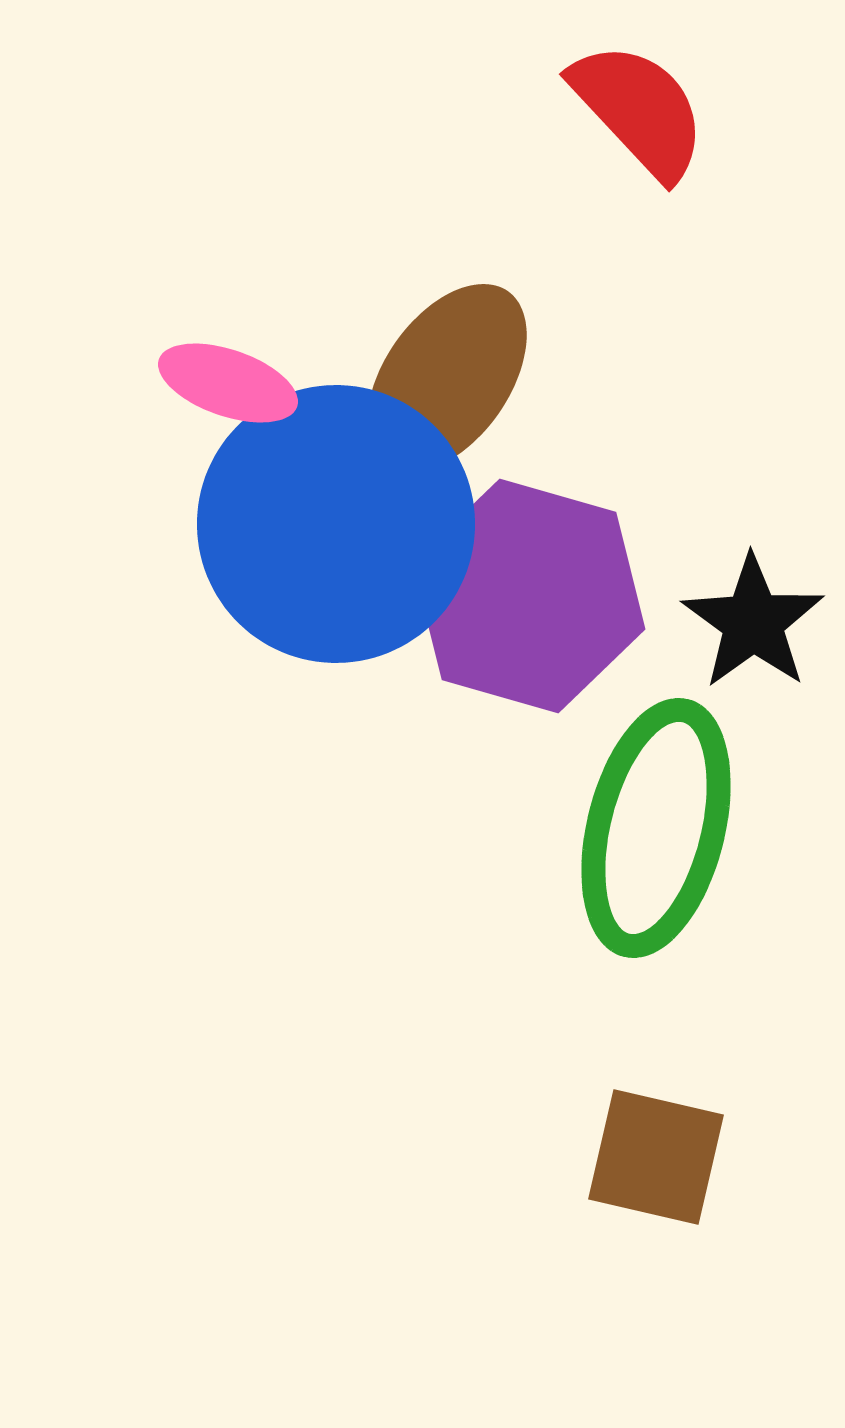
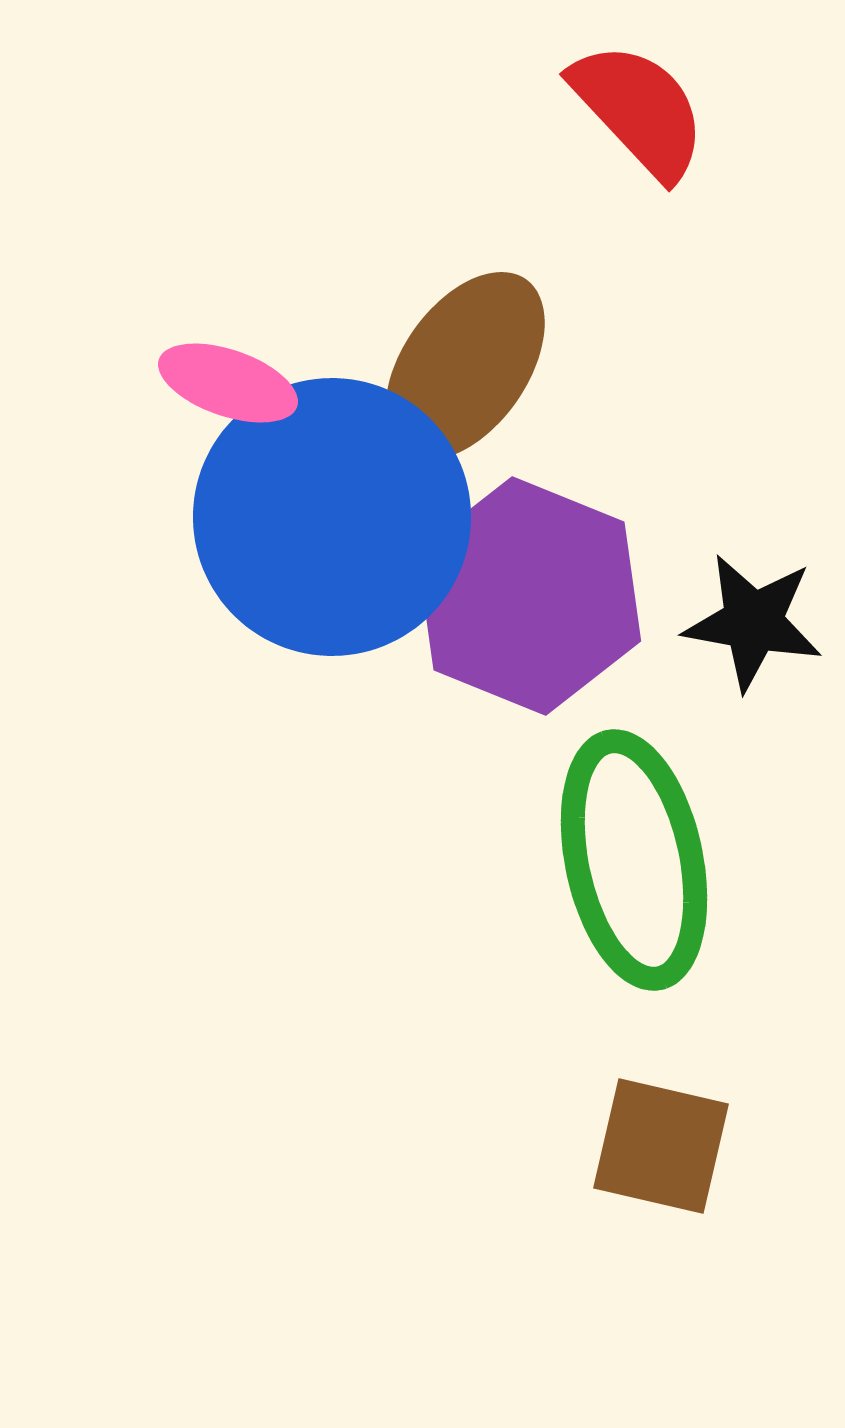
brown ellipse: moved 18 px right, 12 px up
blue circle: moved 4 px left, 7 px up
purple hexagon: rotated 6 degrees clockwise
black star: rotated 26 degrees counterclockwise
green ellipse: moved 22 px left, 32 px down; rotated 26 degrees counterclockwise
brown square: moved 5 px right, 11 px up
